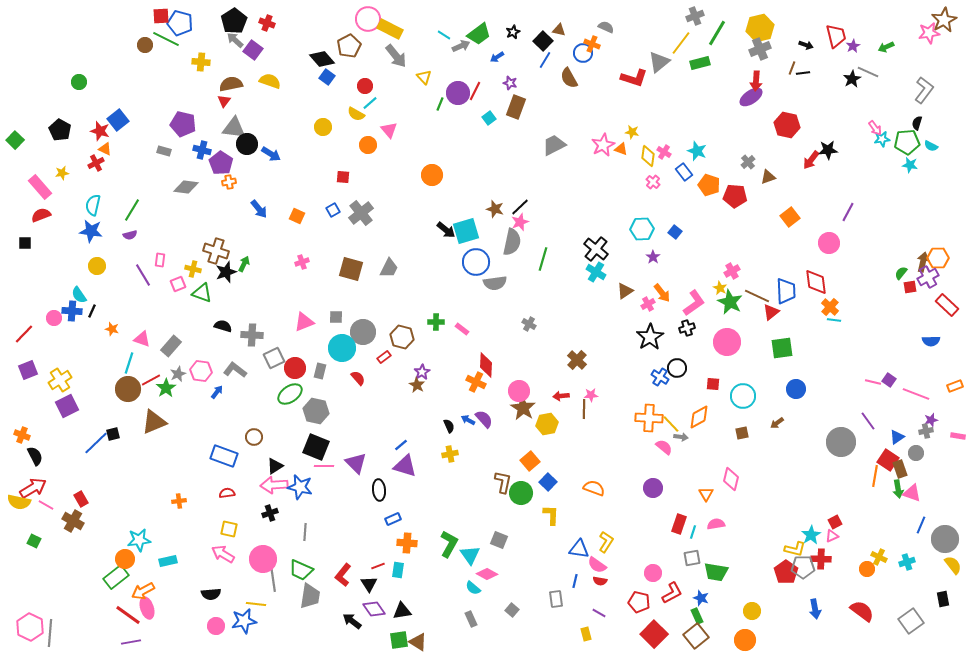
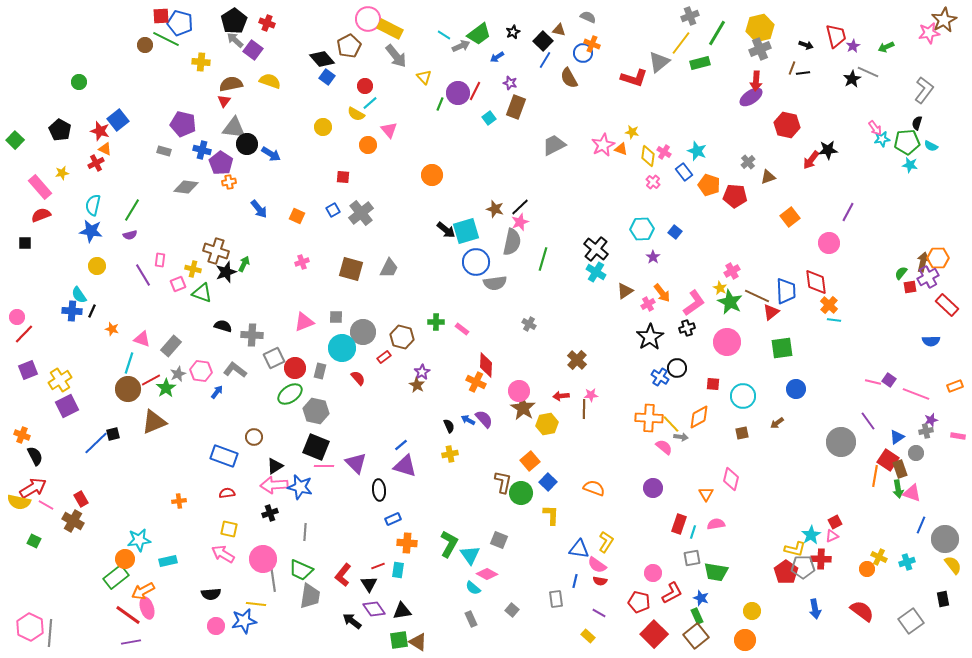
gray cross at (695, 16): moved 5 px left
gray semicircle at (606, 27): moved 18 px left, 10 px up
orange cross at (830, 307): moved 1 px left, 2 px up
pink circle at (54, 318): moved 37 px left, 1 px up
yellow rectangle at (586, 634): moved 2 px right, 2 px down; rotated 32 degrees counterclockwise
